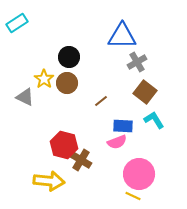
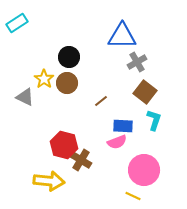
cyan L-shape: rotated 50 degrees clockwise
pink circle: moved 5 px right, 4 px up
